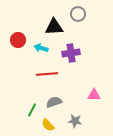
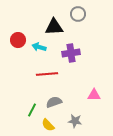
cyan arrow: moved 2 px left, 1 px up
